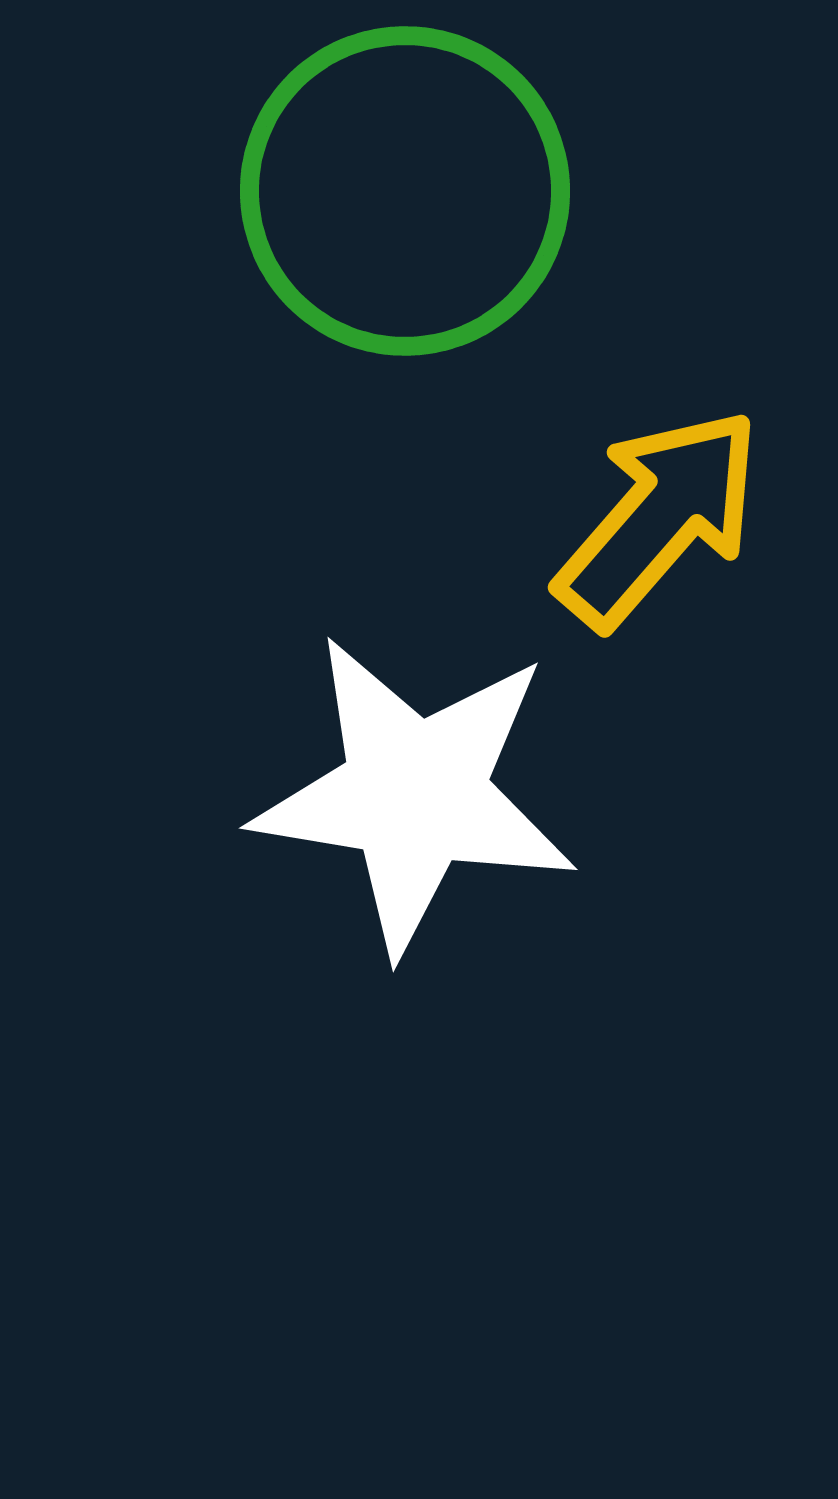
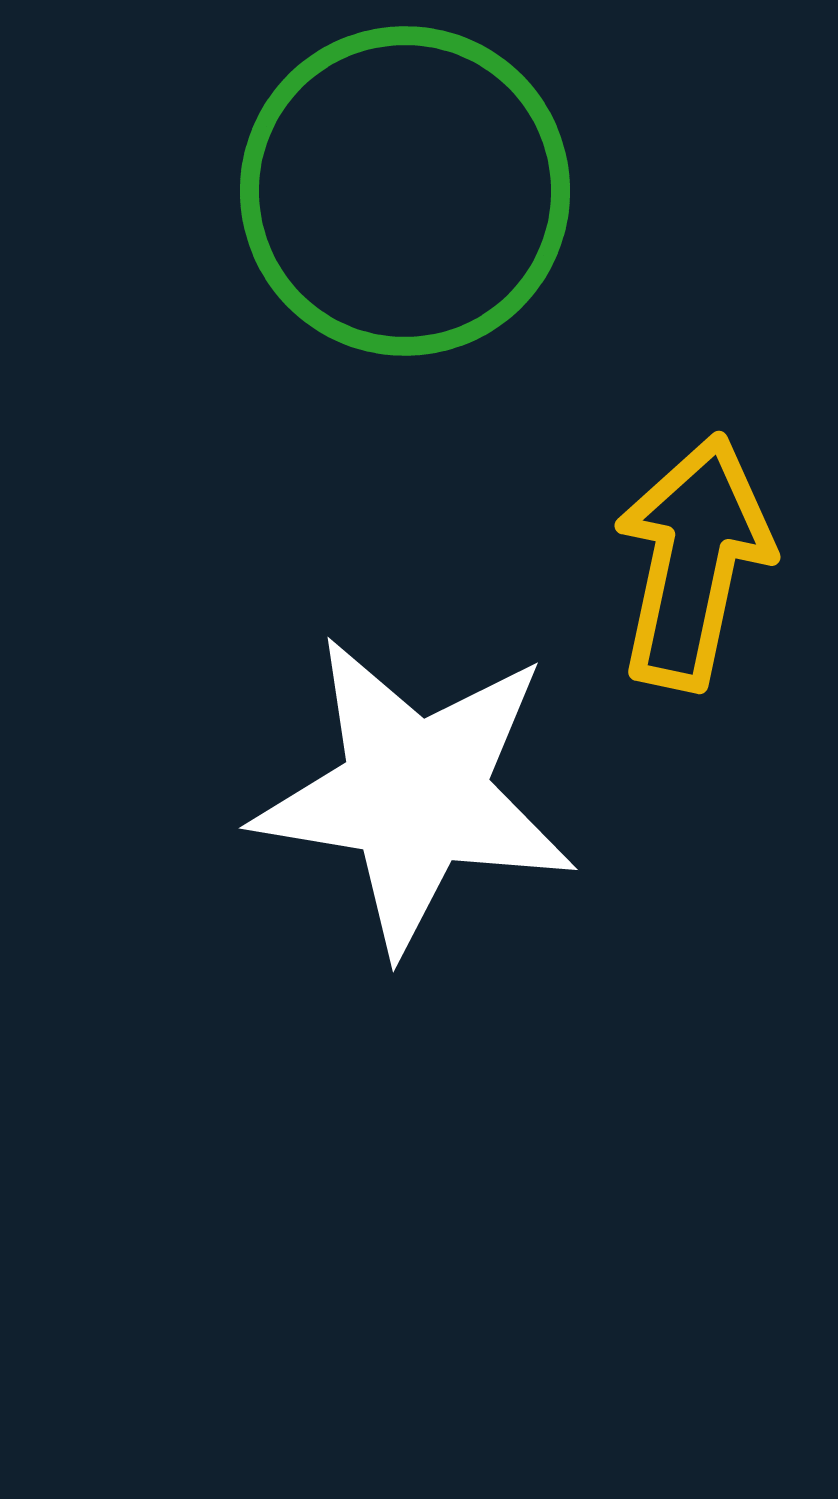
yellow arrow: moved 34 px right, 44 px down; rotated 29 degrees counterclockwise
